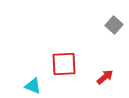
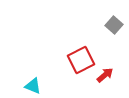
red square: moved 17 px right, 4 px up; rotated 24 degrees counterclockwise
red arrow: moved 2 px up
